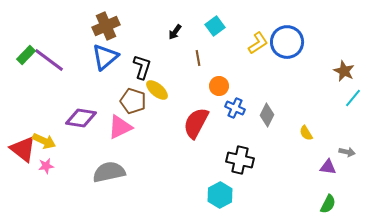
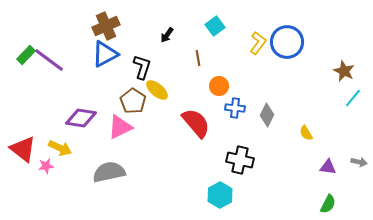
black arrow: moved 8 px left, 3 px down
yellow L-shape: rotated 20 degrees counterclockwise
blue triangle: moved 3 px up; rotated 12 degrees clockwise
brown pentagon: rotated 15 degrees clockwise
blue cross: rotated 18 degrees counterclockwise
red semicircle: rotated 112 degrees clockwise
yellow arrow: moved 16 px right, 7 px down
gray arrow: moved 12 px right, 10 px down
